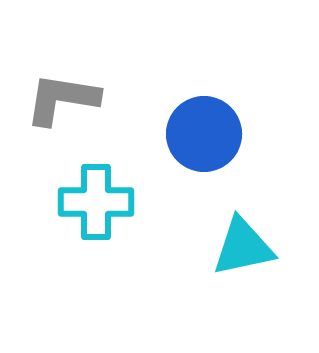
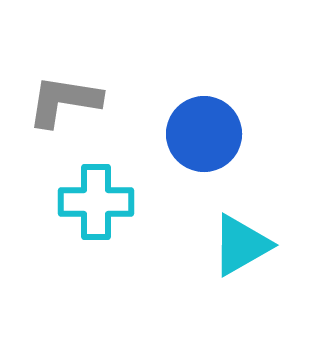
gray L-shape: moved 2 px right, 2 px down
cyan triangle: moved 2 px left, 2 px up; rotated 18 degrees counterclockwise
